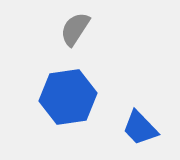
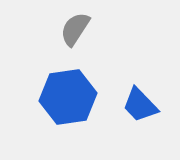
blue trapezoid: moved 23 px up
